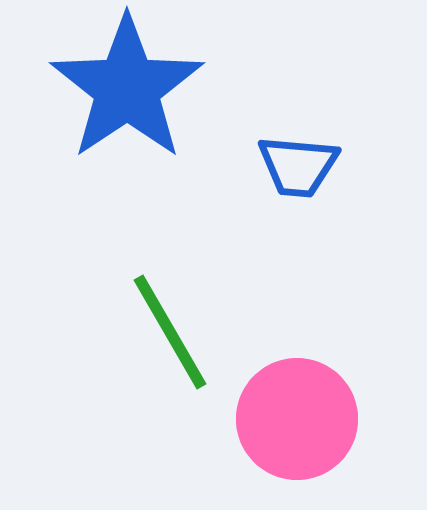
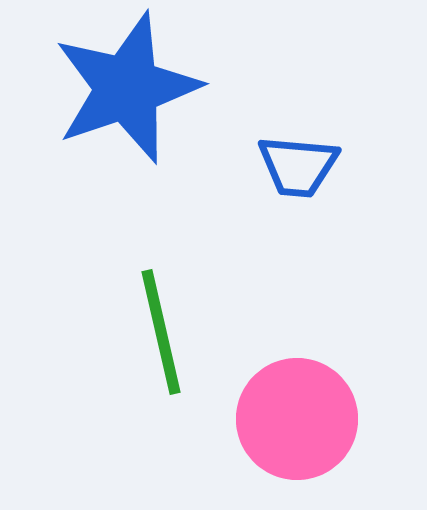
blue star: rotated 15 degrees clockwise
green line: moved 9 px left; rotated 17 degrees clockwise
